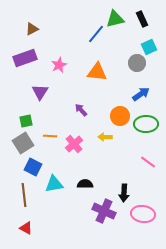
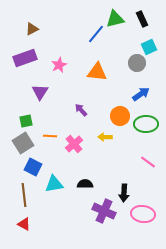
red triangle: moved 2 px left, 4 px up
